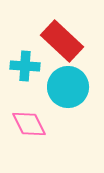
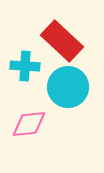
pink diamond: rotated 69 degrees counterclockwise
